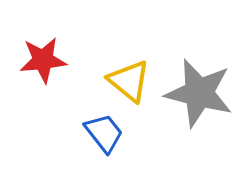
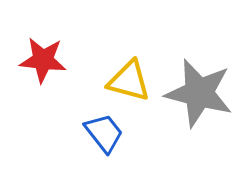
red star: rotated 12 degrees clockwise
yellow triangle: rotated 24 degrees counterclockwise
